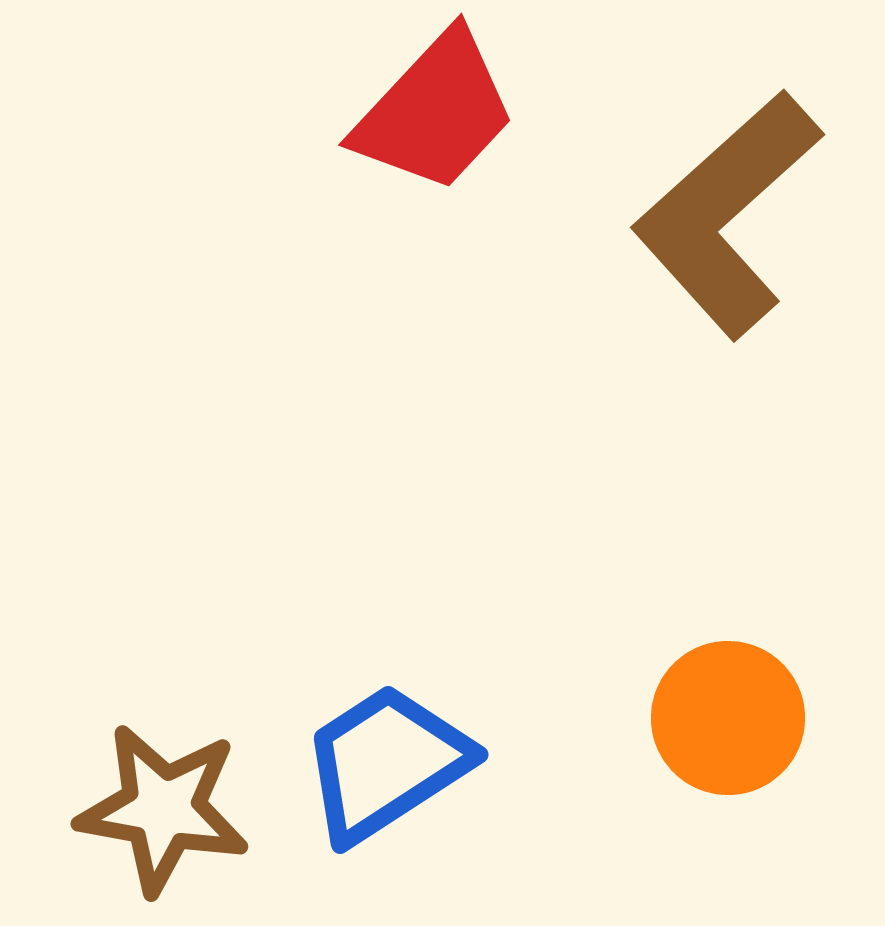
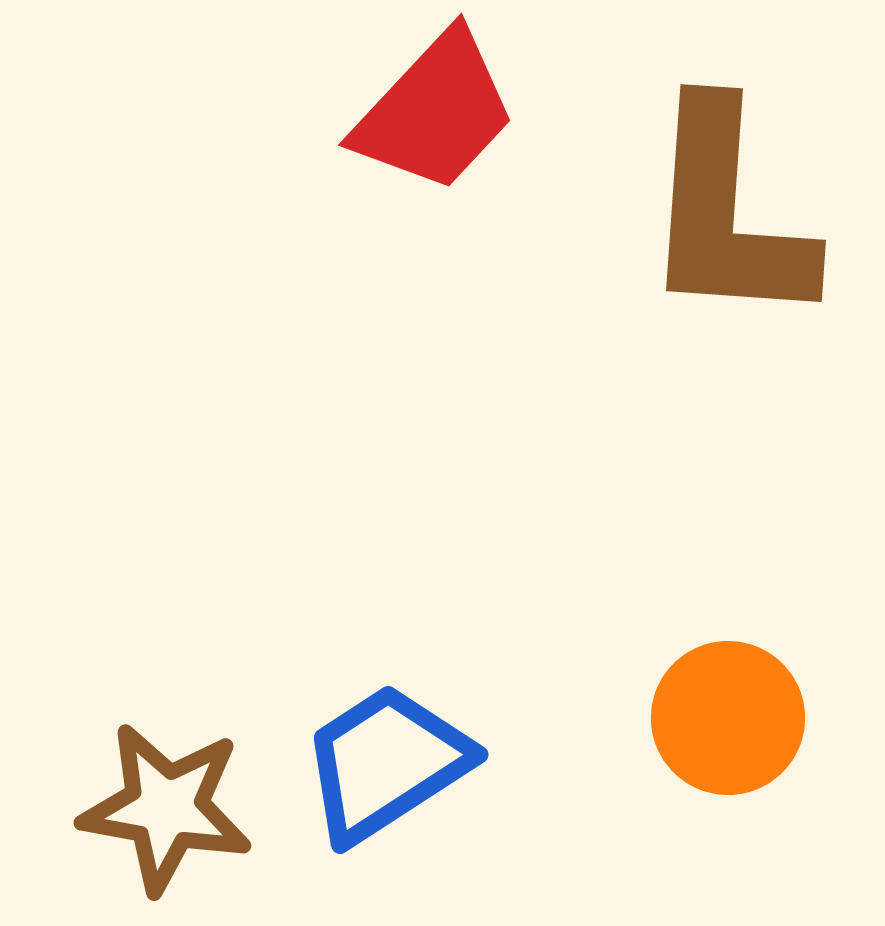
brown L-shape: rotated 44 degrees counterclockwise
brown star: moved 3 px right, 1 px up
